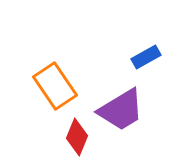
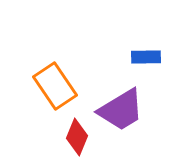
blue rectangle: rotated 28 degrees clockwise
